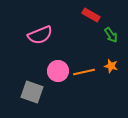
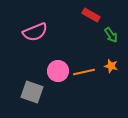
pink semicircle: moved 5 px left, 3 px up
